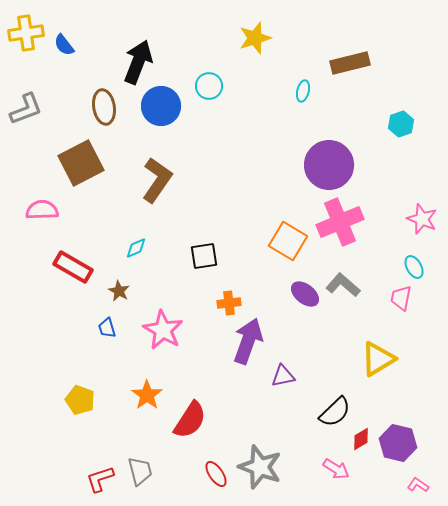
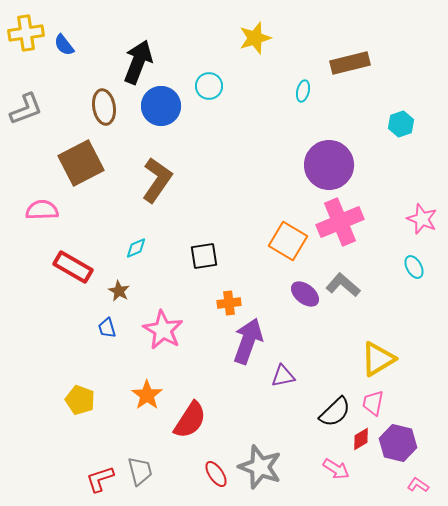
pink trapezoid at (401, 298): moved 28 px left, 105 px down
